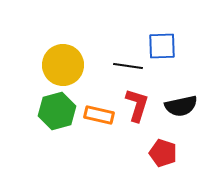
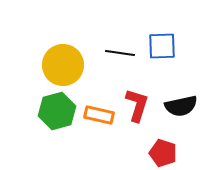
black line: moved 8 px left, 13 px up
